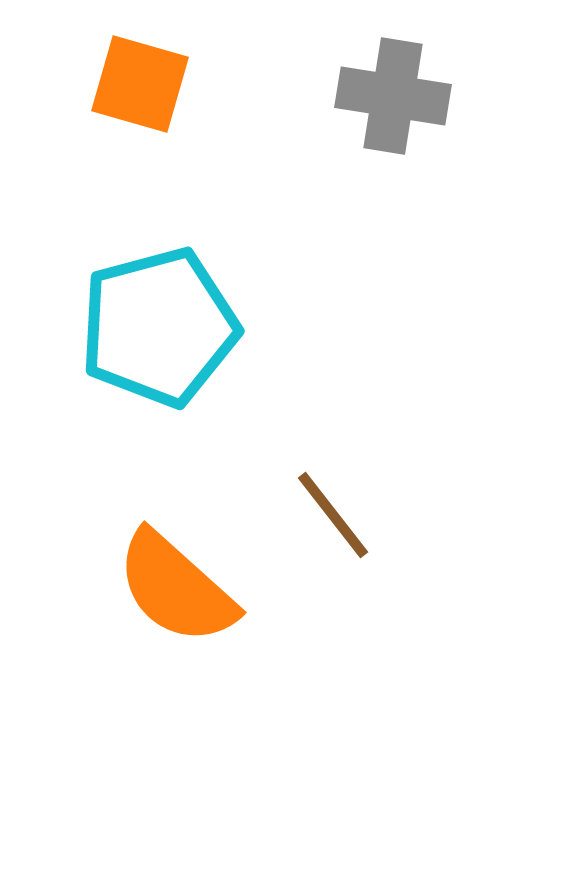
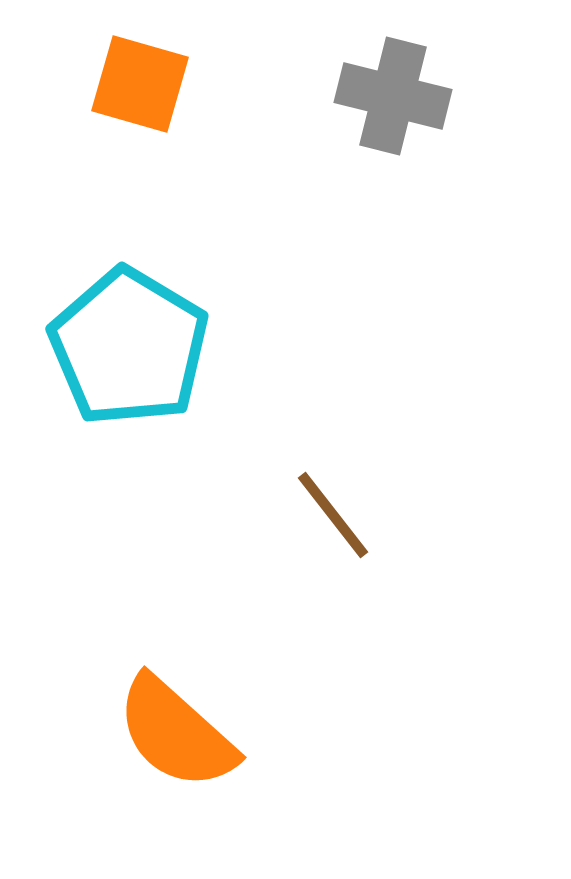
gray cross: rotated 5 degrees clockwise
cyan pentagon: moved 30 px left, 20 px down; rotated 26 degrees counterclockwise
orange semicircle: moved 145 px down
